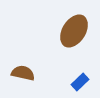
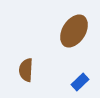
brown semicircle: moved 3 px right, 3 px up; rotated 100 degrees counterclockwise
